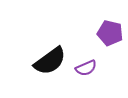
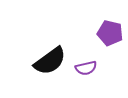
purple semicircle: rotated 10 degrees clockwise
